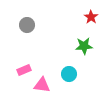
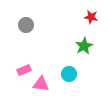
red star: rotated 24 degrees counterclockwise
gray circle: moved 1 px left
green star: rotated 24 degrees counterclockwise
pink triangle: moved 1 px left, 1 px up
